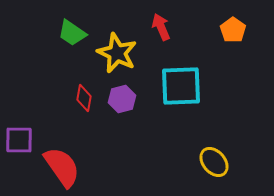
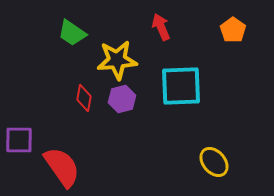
yellow star: moved 7 px down; rotated 30 degrees counterclockwise
